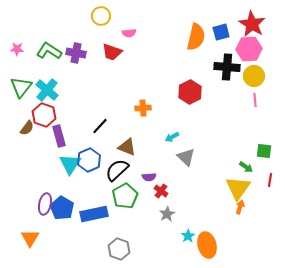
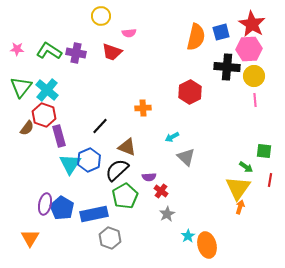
gray hexagon at (119, 249): moved 9 px left, 11 px up
